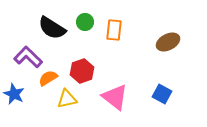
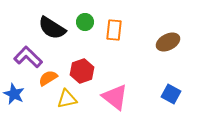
blue square: moved 9 px right
